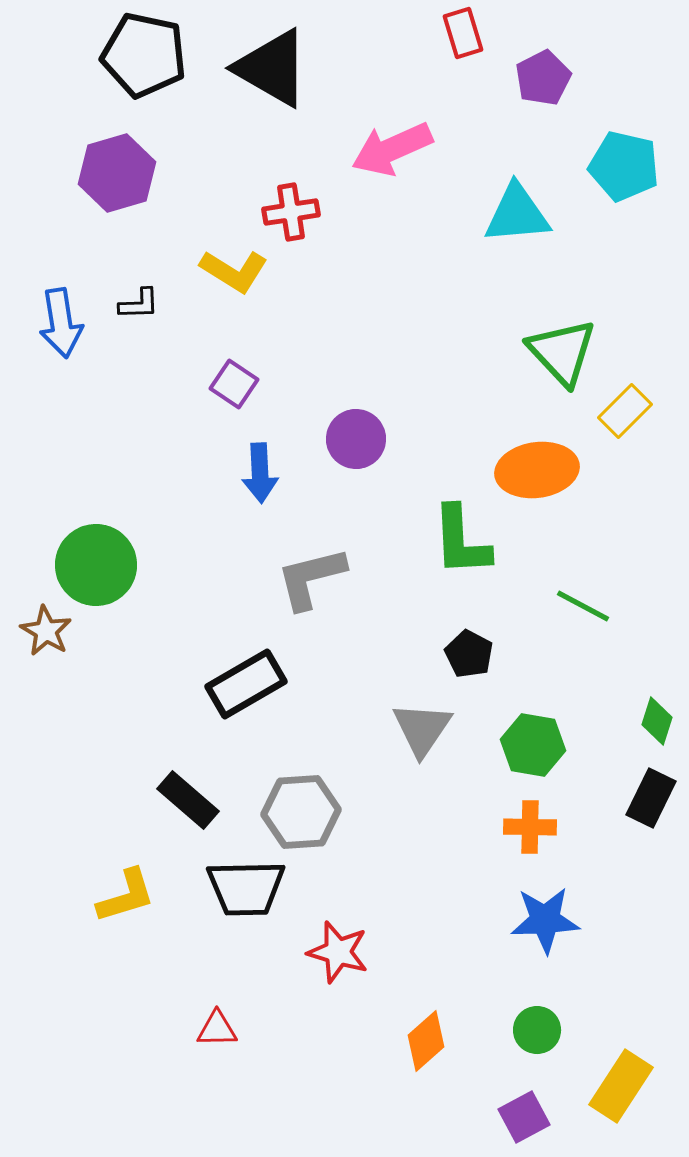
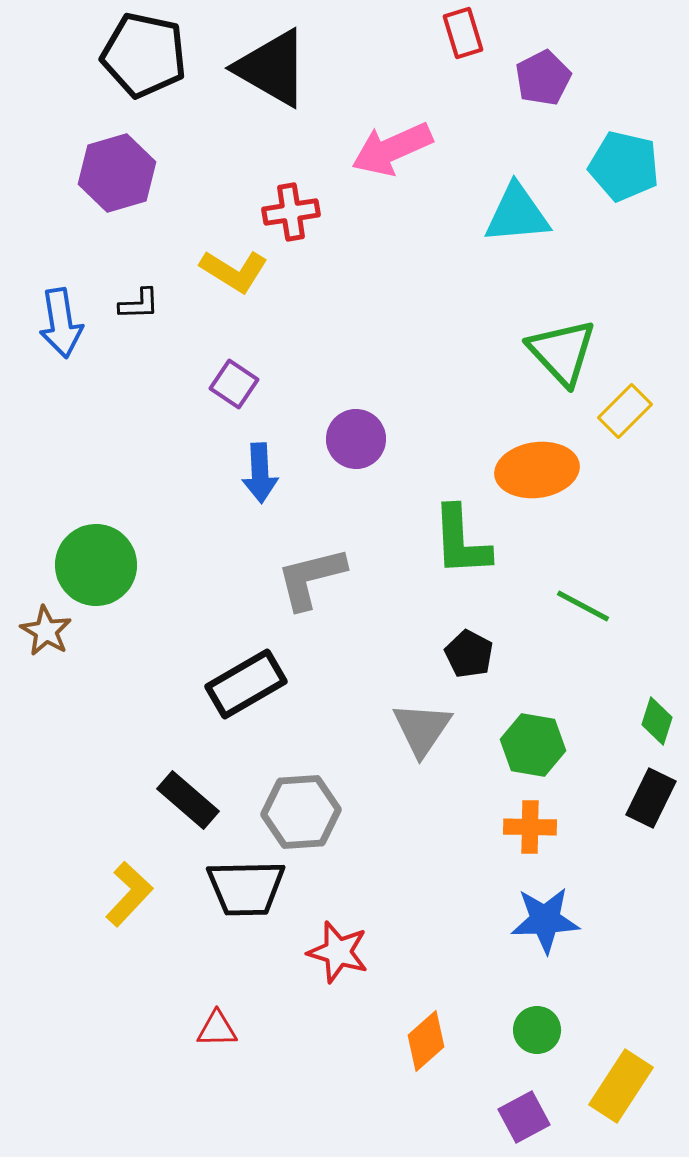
yellow L-shape at (126, 896): moved 3 px right, 2 px up; rotated 30 degrees counterclockwise
